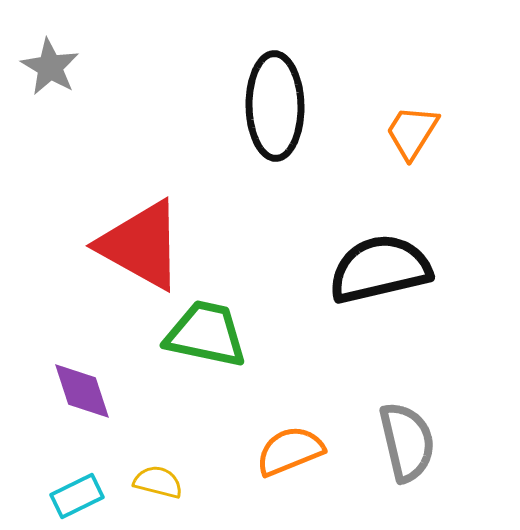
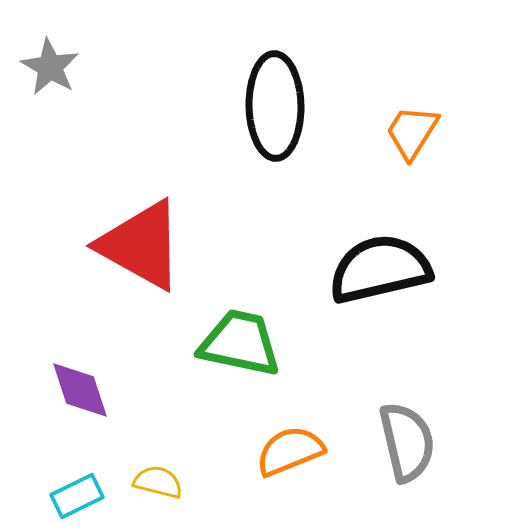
green trapezoid: moved 34 px right, 9 px down
purple diamond: moved 2 px left, 1 px up
